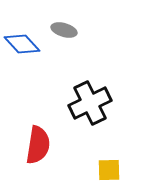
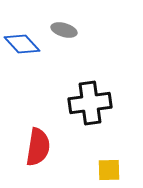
black cross: rotated 18 degrees clockwise
red semicircle: moved 2 px down
